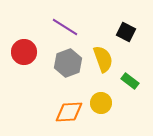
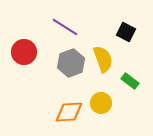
gray hexagon: moved 3 px right
